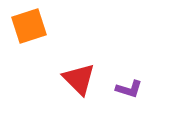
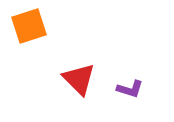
purple L-shape: moved 1 px right
